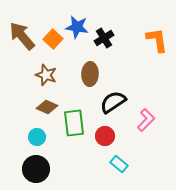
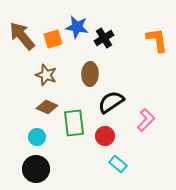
orange square: rotated 30 degrees clockwise
black semicircle: moved 2 px left
cyan rectangle: moved 1 px left
